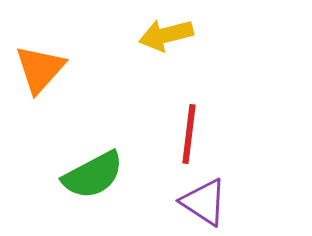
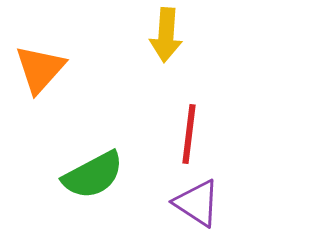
yellow arrow: rotated 72 degrees counterclockwise
purple triangle: moved 7 px left, 1 px down
